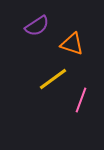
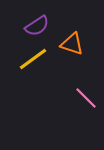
yellow line: moved 20 px left, 20 px up
pink line: moved 5 px right, 2 px up; rotated 65 degrees counterclockwise
